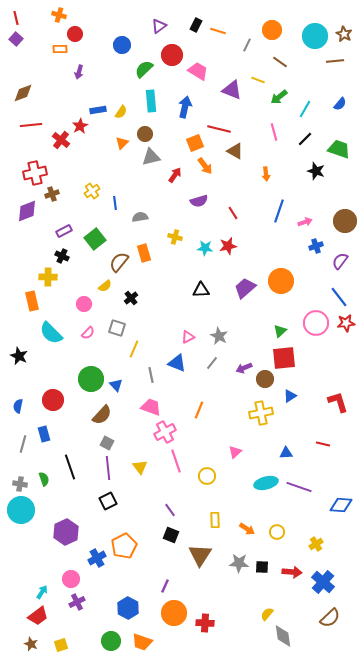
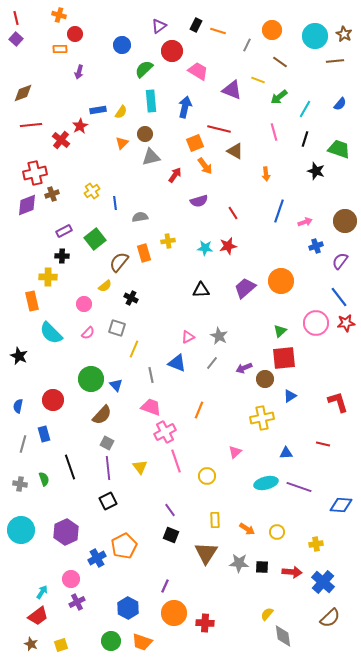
red circle at (172, 55): moved 4 px up
black line at (305, 139): rotated 28 degrees counterclockwise
purple diamond at (27, 211): moved 6 px up
yellow cross at (175, 237): moved 7 px left, 4 px down; rotated 24 degrees counterclockwise
black cross at (62, 256): rotated 24 degrees counterclockwise
black cross at (131, 298): rotated 24 degrees counterclockwise
yellow cross at (261, 413): moved 1 px right, 5 px down
cyan circle at (21, 510): moved 20 px down
yellow cross at (316, 544): rotated 24 degrees clockwise
brown triangle at (200, 555): moved 6 px right, 2 px up
